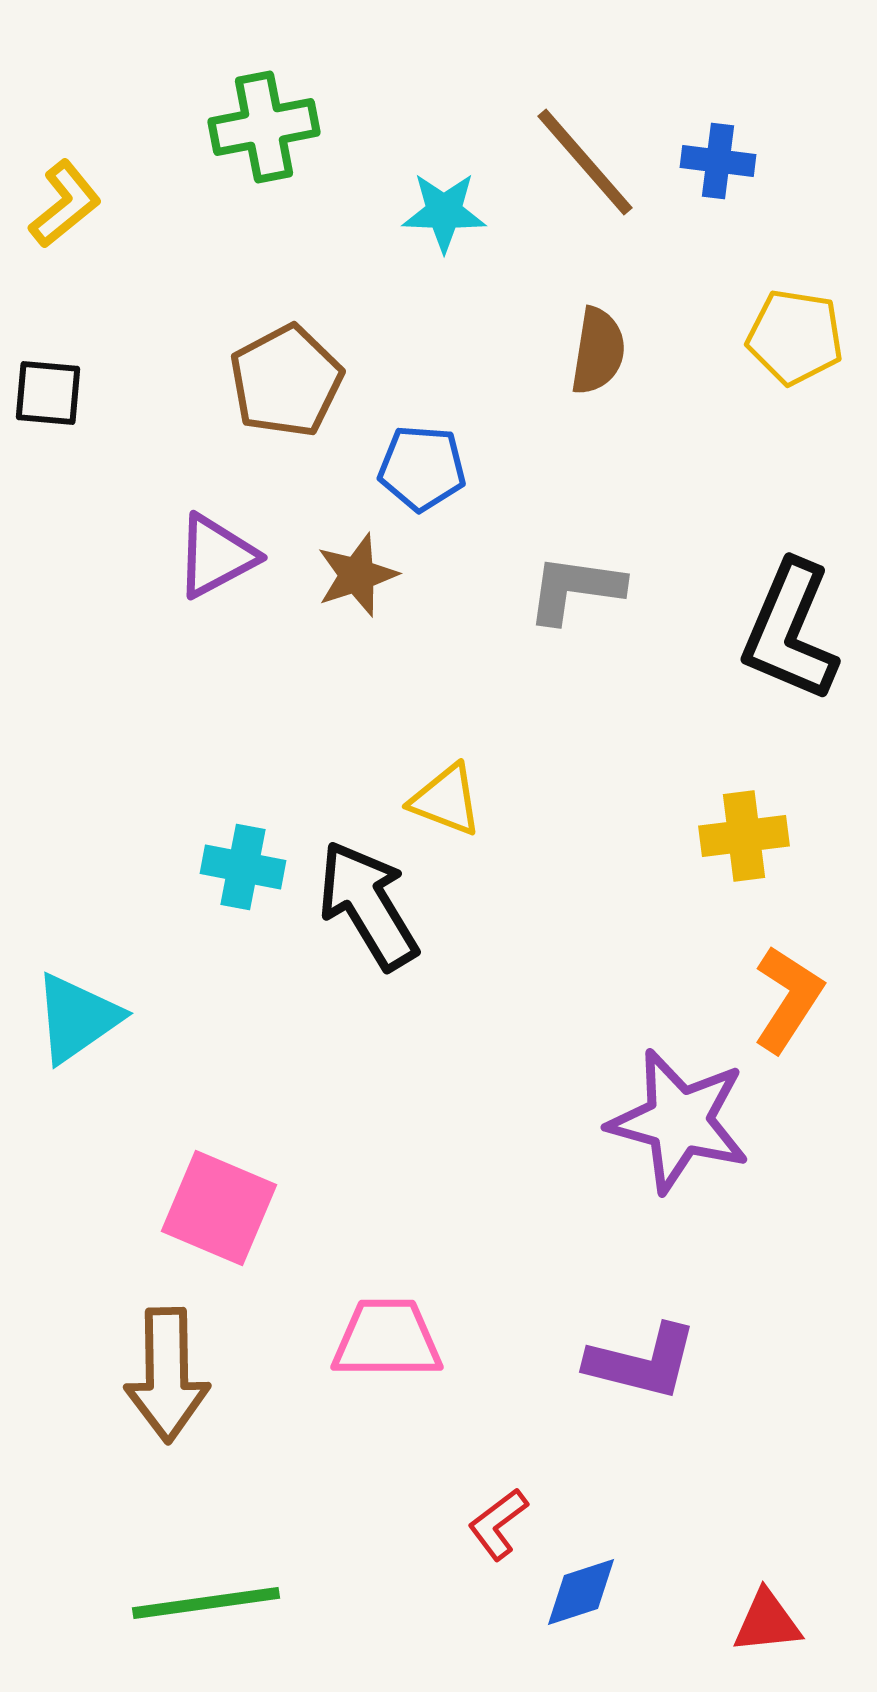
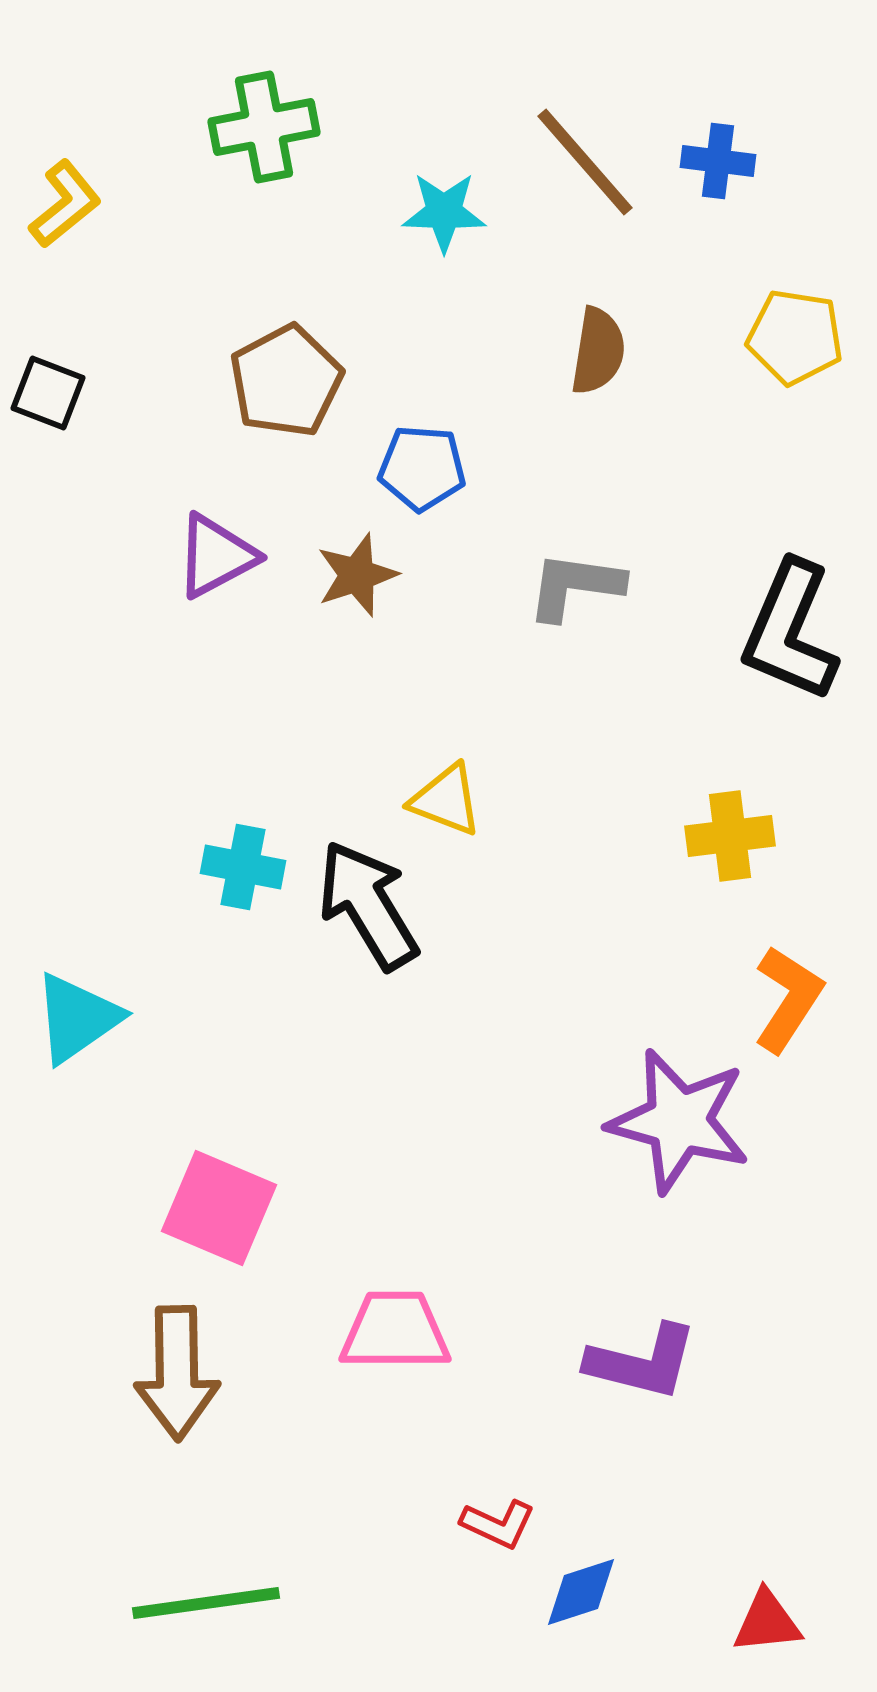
black square: rotated 16 degrees clockwise
gray L-shape: moved 3 px up
yellow cross: moved 14 px left
pink trapezoid: moved 8 px right, 8 px up
brown arrow: moved 10 px right, 2 px up
red L-shape: rotated 118 degrees counterclockwise
